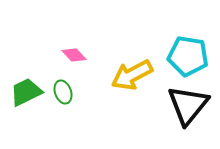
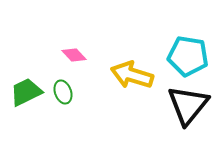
yellow arrow: rotated 45 degrees clockwise
